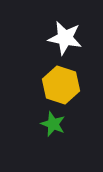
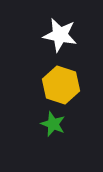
white star: moved 5 px left, 3 px up
